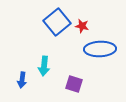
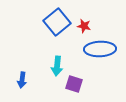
red star: moved 2 px right
cyan arrow: moved 13 px right
